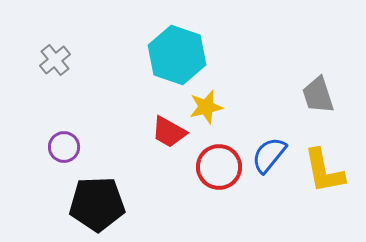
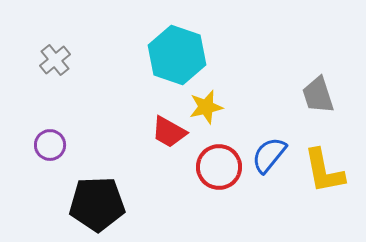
purple circle: moved 14 px left, 2 px up
